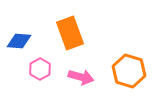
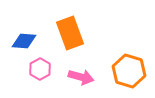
blue diamond: moved 5 px right
